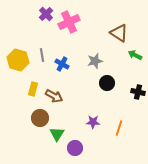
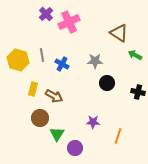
gray star: rotated 14 degrees clockwise
orange line: moved 1 px left, 8 px down
